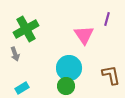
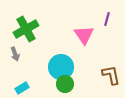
cyan circle: moved 8 px left, 1 px up
green circle: moved 1 px left, 2 px up
